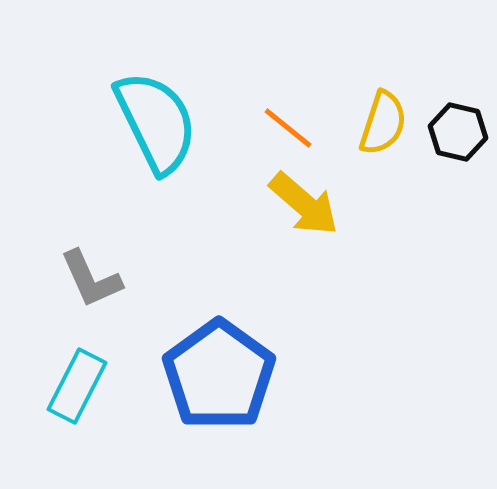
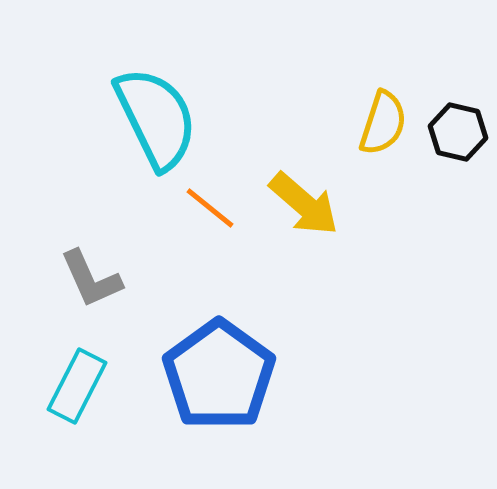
cyan semicircle: moved 4 px up
orange line: moved 78 px left, 80 px down
